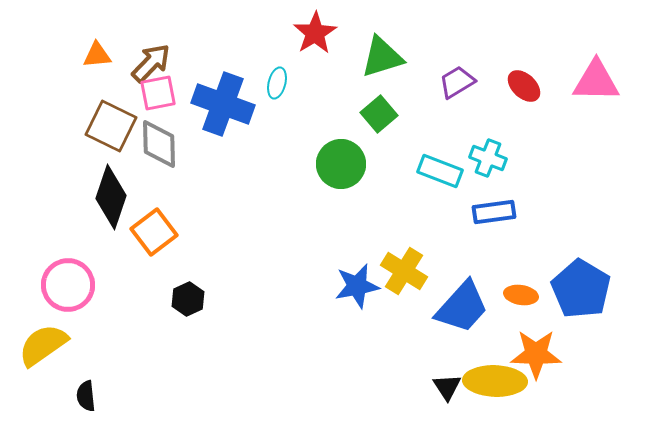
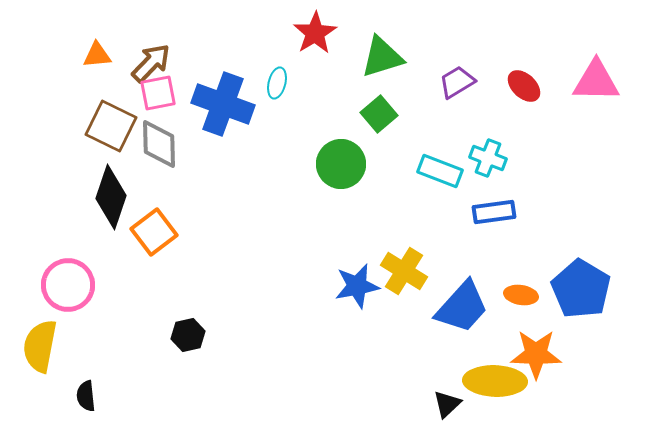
black hexagon: moved 36 px down; rotated 12 degrees clockwise
yellow semicircle: moved 3 px left, 1 px down; rotated 44 degrees counterclockwise
black triangle: moved 17 px down; rotated 20 degrees clockwise
